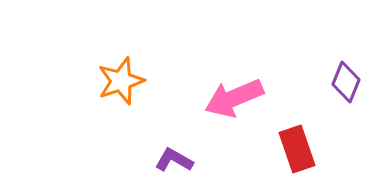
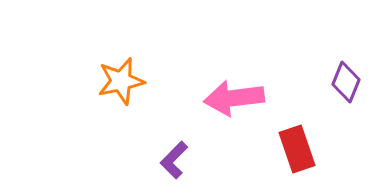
orange star: rotated 6 degrees clockwise
pink arrow: rotated 16 degrees clockwise
purple L-shape: rotated 75 degrees counterclockwise
